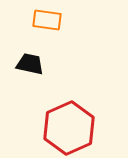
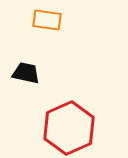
black trapezoid: moved 4 px left, 9 px down
